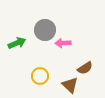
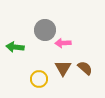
green arrow: moved 2 px left, 4 px down; rotated 150 degrees counterclockwise
brown semicircle: rotated 105 degrees counterclockwise
yellow circle: moved 1 px left, 3 px down
brown triangle: moved 7 px left, 17 px up; rotated 18 degrees clockwise
